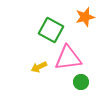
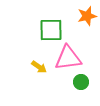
orange star: moved 2 px right, 1 px up
green square: rotated 30 degrees counterclockwise
yellow arrow: rotated 119 degrees counterclockwise
